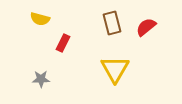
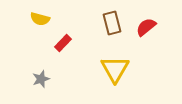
red rectangle: rotated 18 degrees clockwise
gray star: rotated 18 degrees counterclockwise
